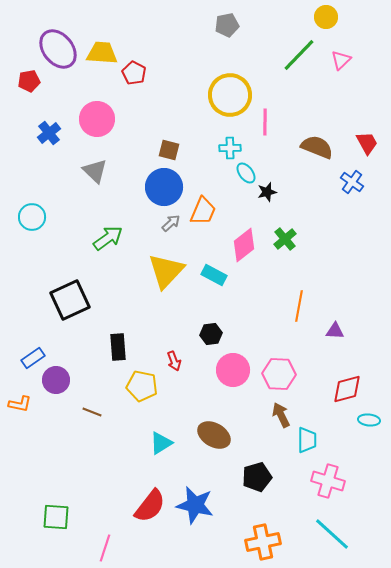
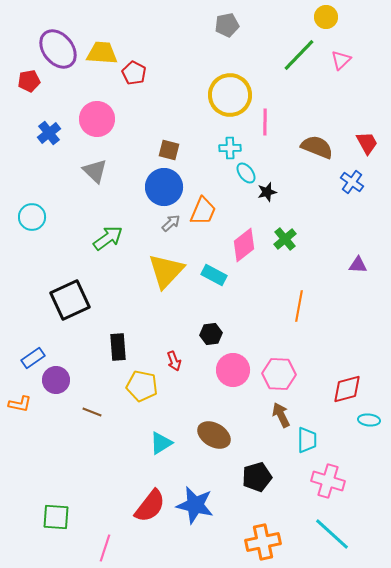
purple triangle at (335, 331): moved 23 px right, 66 px up
